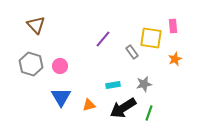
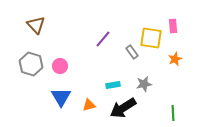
green line: moved 24 px right; rotated 21 degrees counterclockwise
